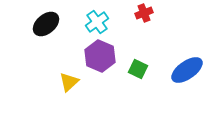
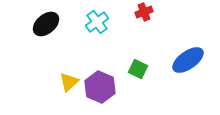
red cross: moved 1 px up
purple hexagon: moved 31 px down
blue ellipse: moved 1 px right, 10 px up
